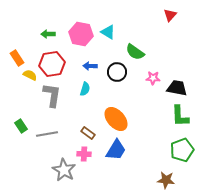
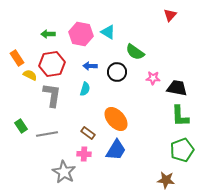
gray star: moved 2 px down
